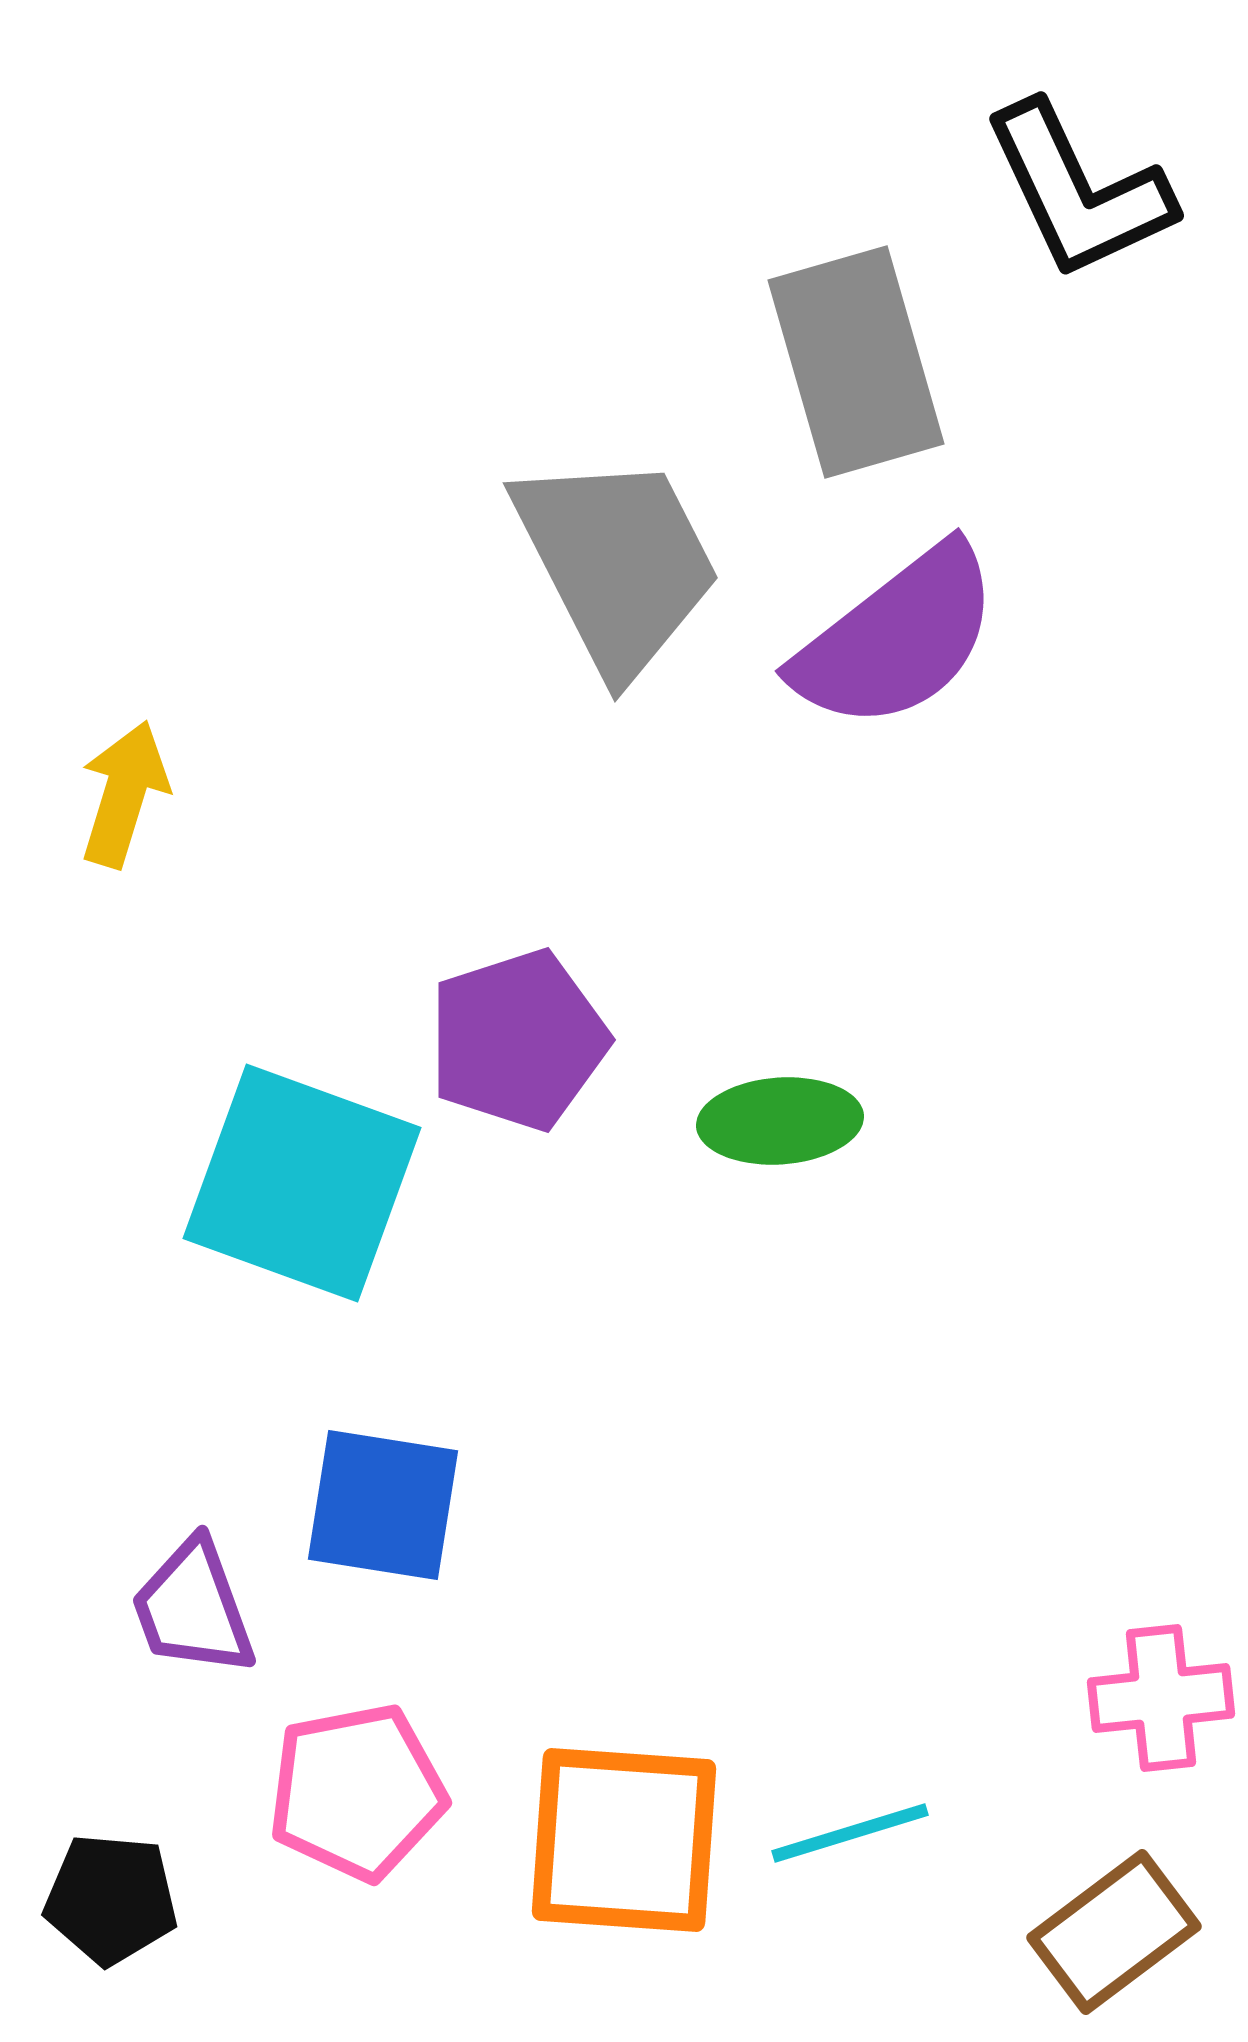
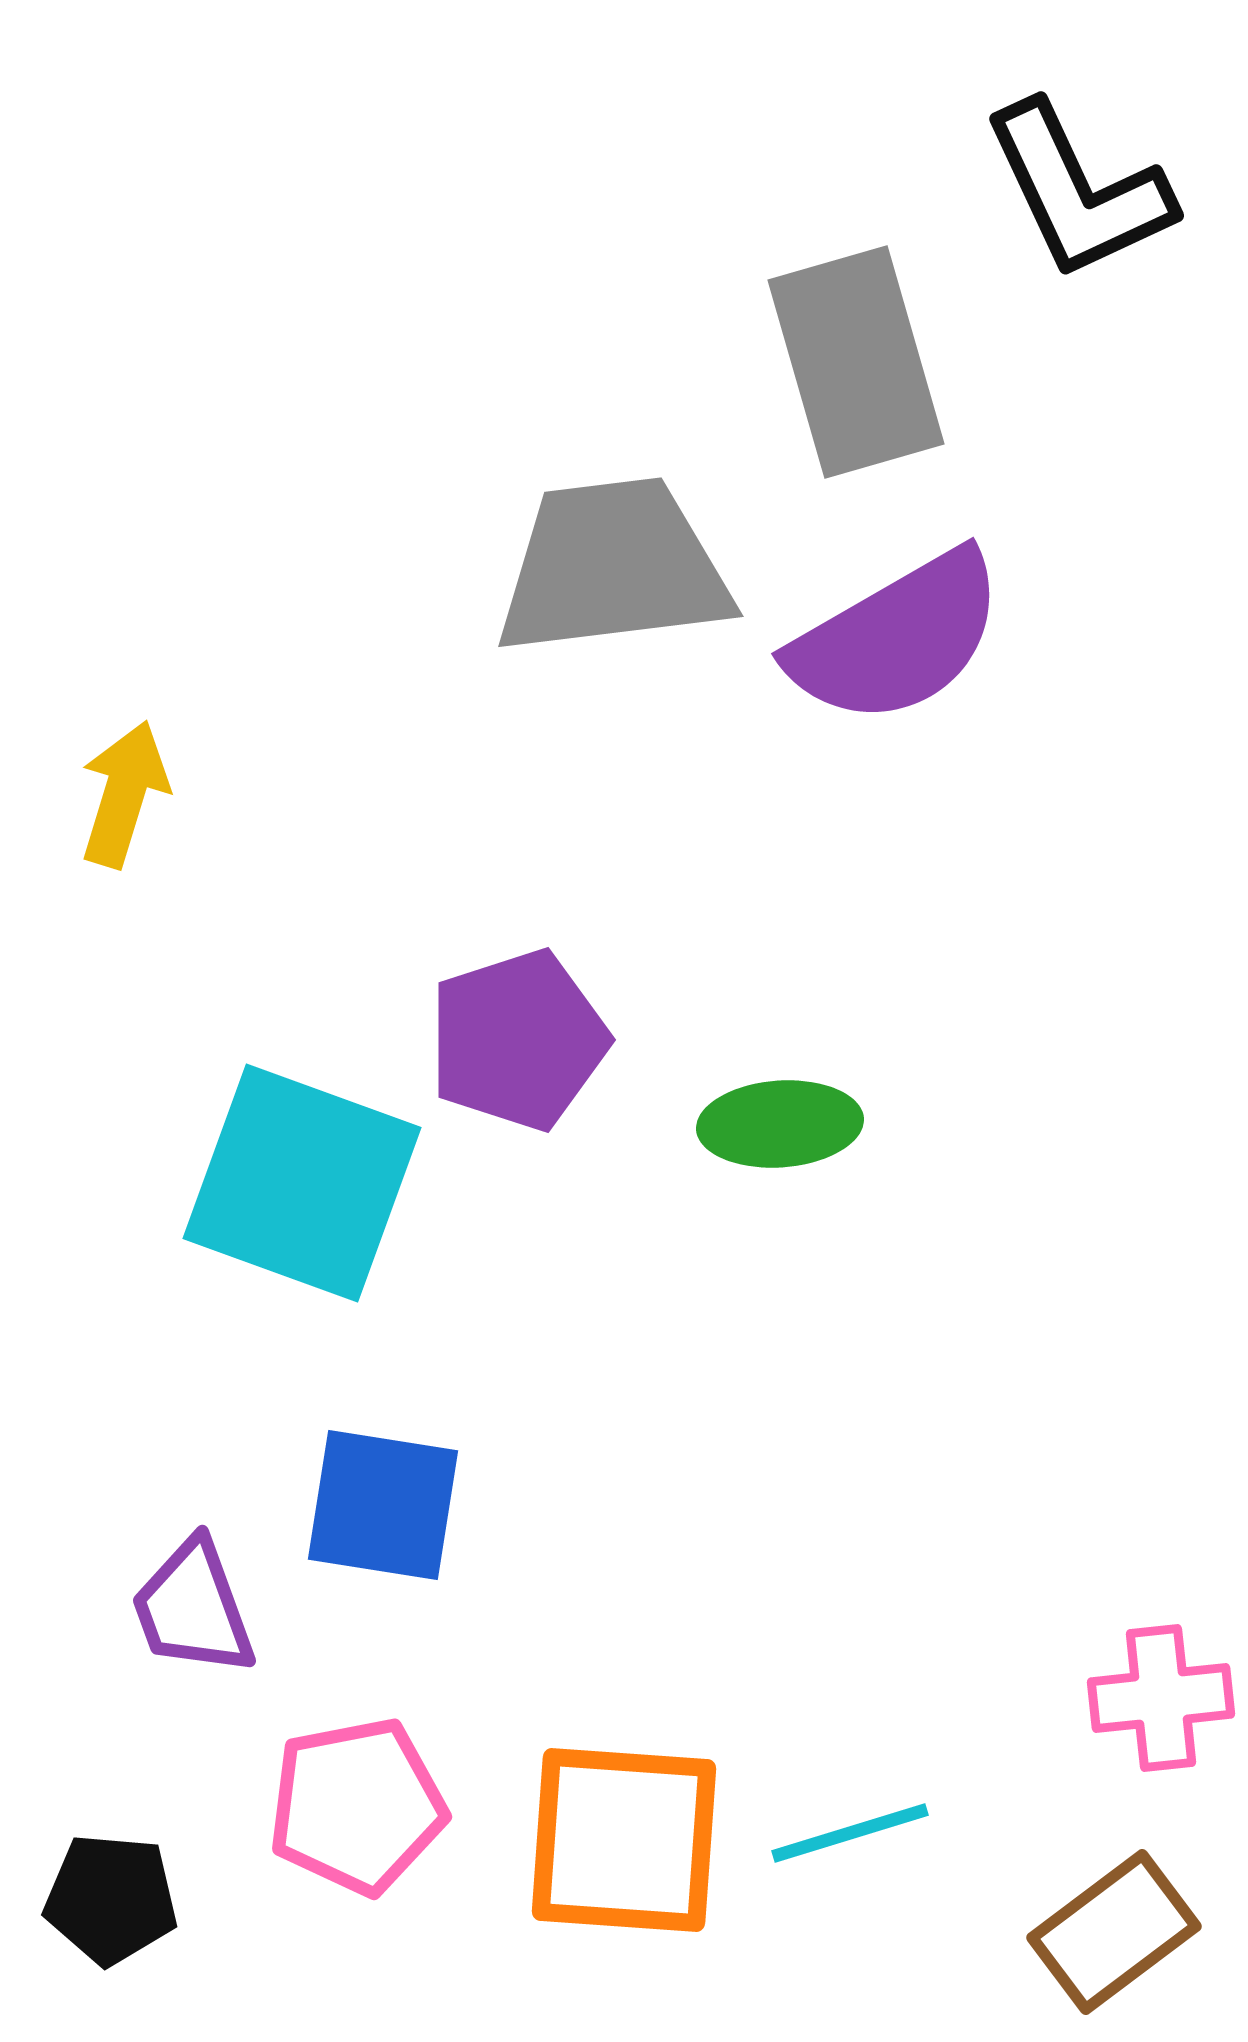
gray trapezoid: moved 4 px left, 4 px down; rotated 70 degrees counterclockwise
purple semicircle: rotated 8 degrees clockwise
green ellipse: moved 3 px down
pink pentagon: moved 14 px down
